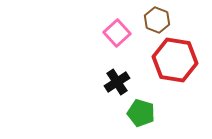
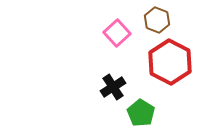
red hexagon: moved 5 px left, 2 px down; rotated 18 degrees clockwise
black cross: moved 4 px left, 5 px down
green pentagon: rotated 16 degrees clockwise
